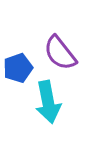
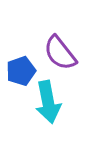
blue pentagon: moved 3 px right, 3 px down
